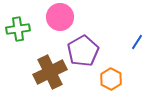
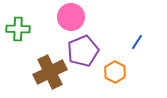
pink circle: moved 11 px right
green cross: rotated 10 degrees clockwise
purple pentagon: rotated 8 degrees clockwise
orange hexagon: moved 4 px right, 7 px up
